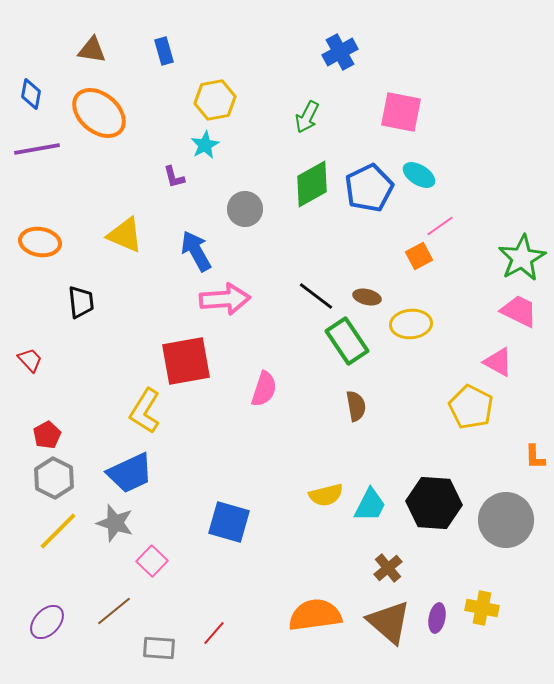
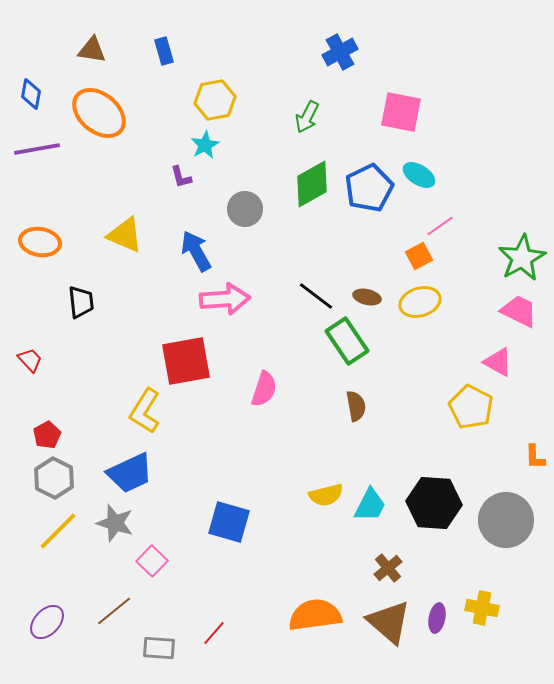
purple L-shape at (174, 177): moved 7 px right
yellow ellipse at (411, 324): moved 9 px right, 22 px up; rotated 12 degrees counterclockwise
